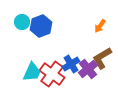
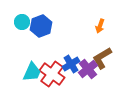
orange arrow: rotated 16 degrees counterclockwise
